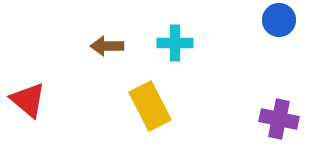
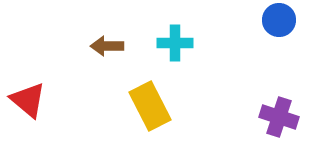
purple cross: moved 2 px up; rotated 6 degrees clockwise
